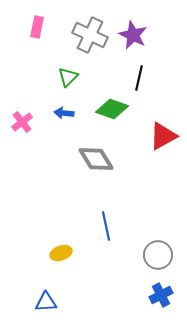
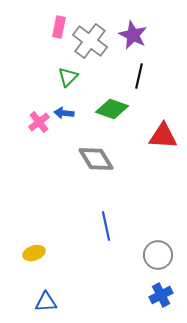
pink rectangle: moved 22 px right
gray cross: moved 6 px down; rotated 12 degrees clockwise
black line: moved 2 px up
pink cross: moved 17 px right
red triangle: rotated 32 degrees clockwise
yellow ellipse: moved 27 px left
